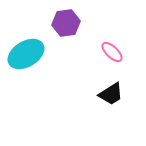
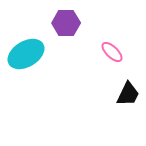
purple hexagon: rotated 8 degrees clockwise
black trapezoid: moved 17 px right; rotated 32 degrees counterclockwise
